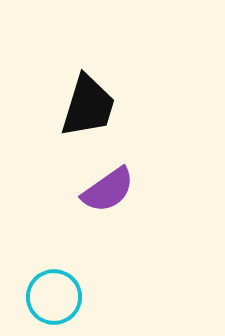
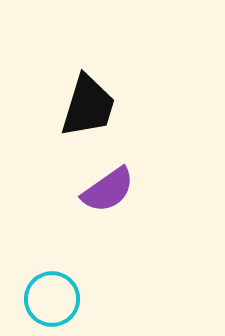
cyan circle: moved 2 px left, 2 px down
